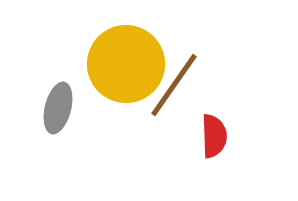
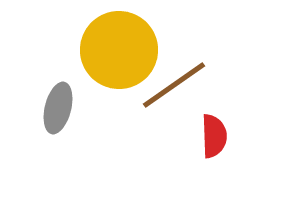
yellow circle: moved 7 px left, 14 px up
brown line: rotated 20 degrees clockwise
